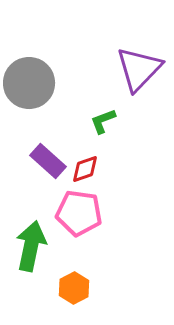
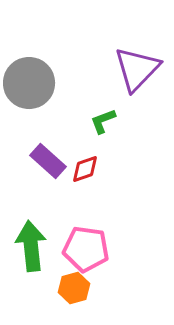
purple triangle: moved 2 px left
pink pentagon: moved 7 px right, 36 px down
green arrow: rotated 18 degrees counterclockwise
orange hexagon: rotated 12 degrees clockwise
